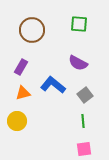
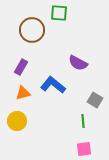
green square: moved 20 px left, 11 px up
gray square: moved 10 px right, 5 px down; rotated 21 degrees counterclockwise
